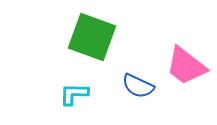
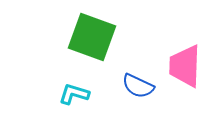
pink trapezoid: moved 1 px left; rotated 54 degrees clockwise
cyan L-shape: rotated 16 degrees clockwise
